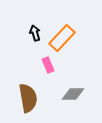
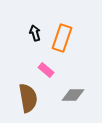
orange rectangle: rotated 24 degrees counterclockwise
pink rectangle: moved 2 px left, 5 px down; rotated 28 degrees counterclockwise
gray diamond: moved 1 px down
